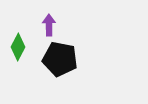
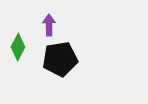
black pentagon: rotated 20 degrees counterclockwise
